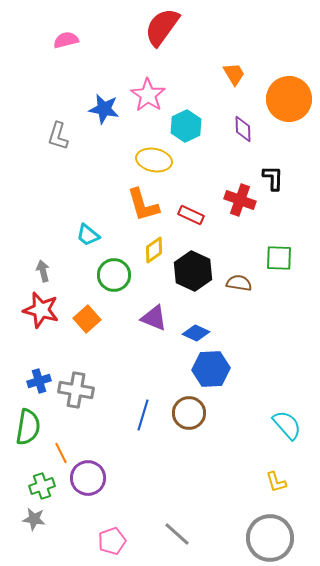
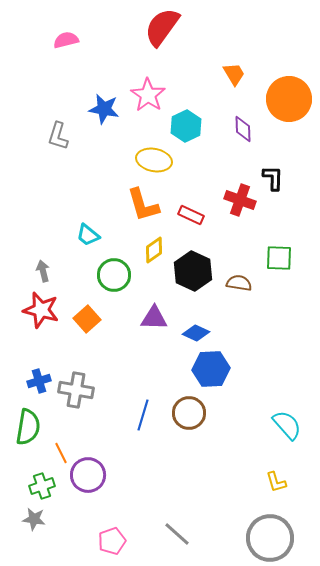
purple triangle: rotated 20 degrees counterclockwise
purple circle: moved 3 px up
